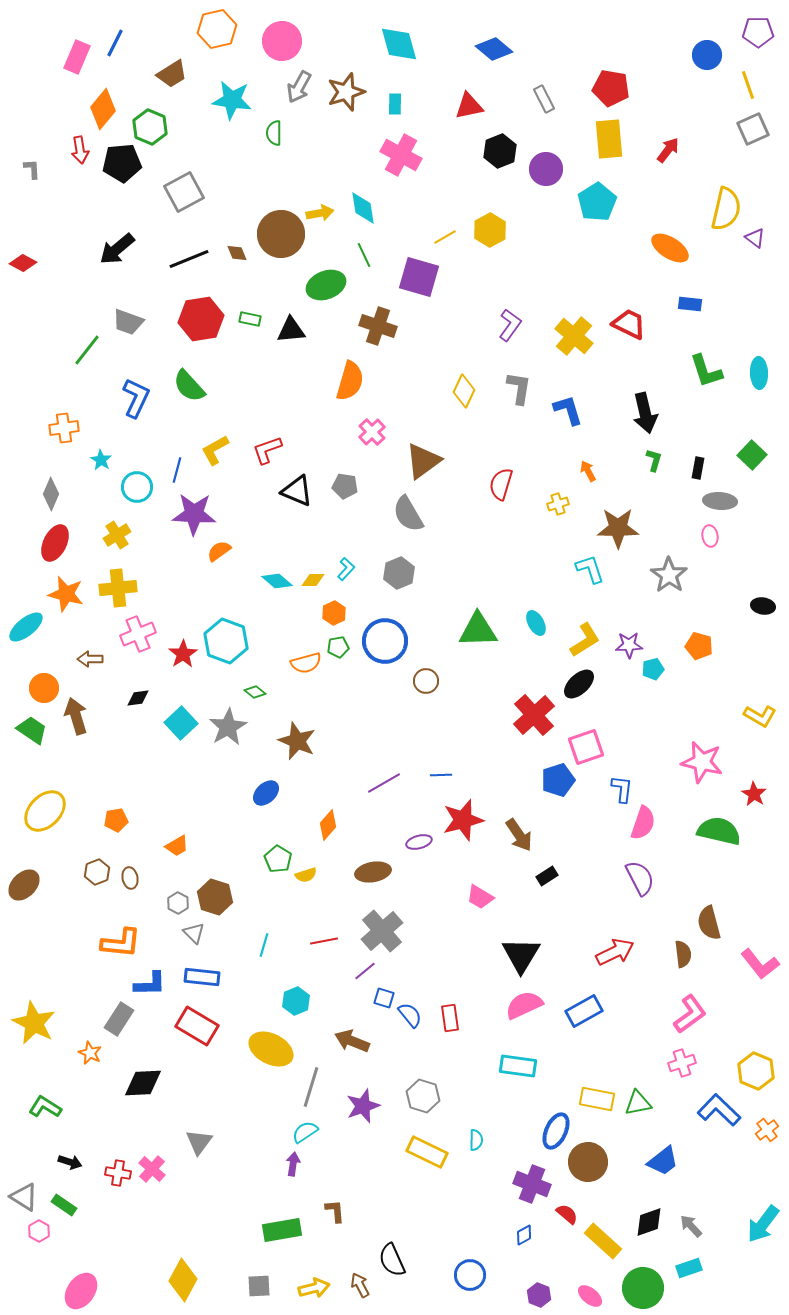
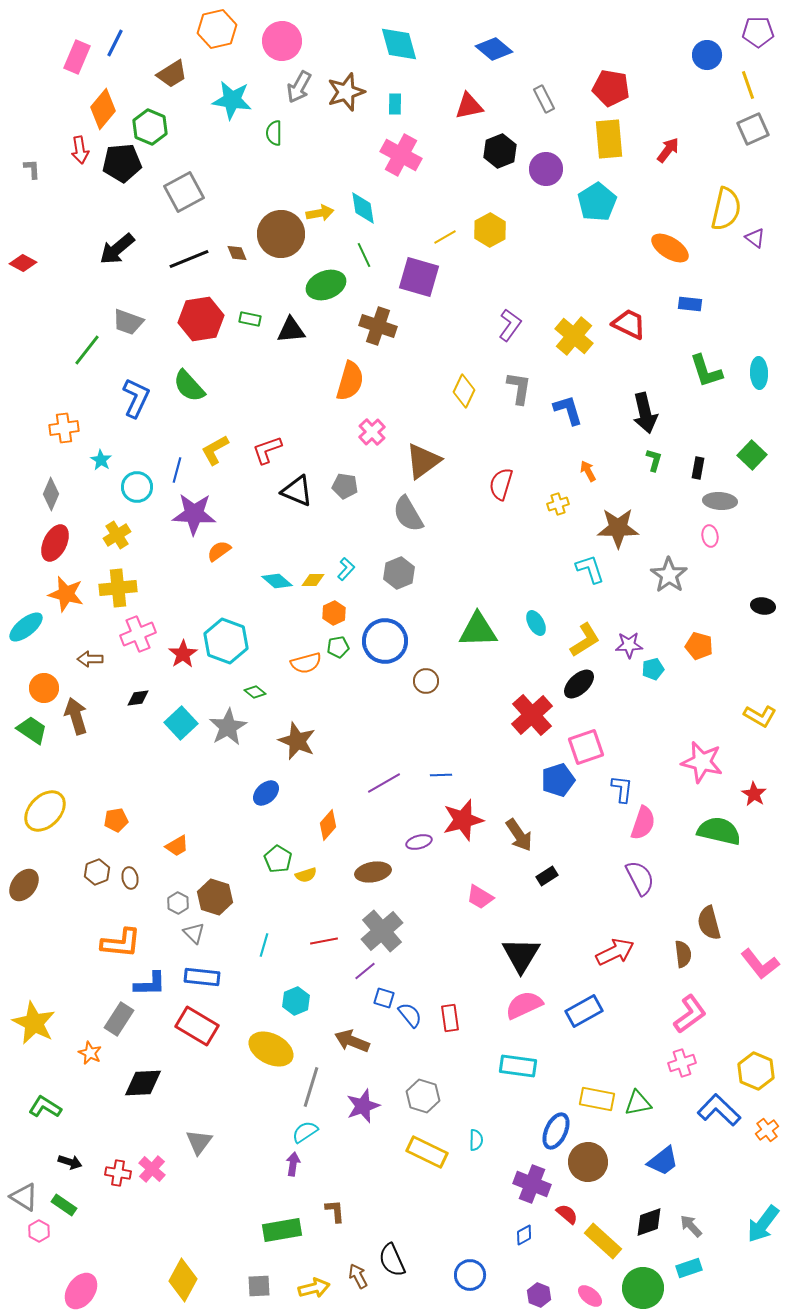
red cross at (534, 715): moved 2 px left
brown ellipse at (24, 885): rotated 8 degrees counterclockwise
brown arrow at (360, 1285): moved 2 px left, 9 px up
